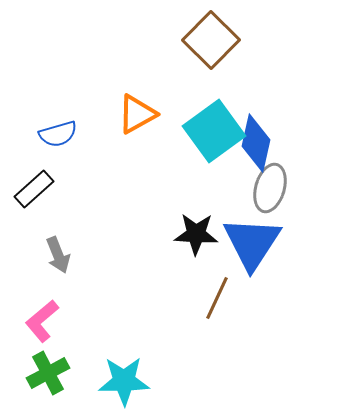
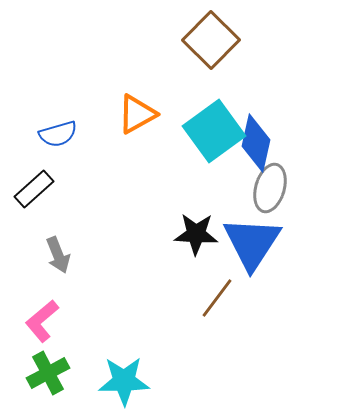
brown line: rotated 12 degrees clockwise
